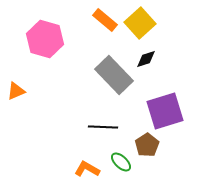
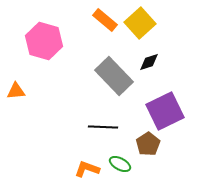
pink hexagon: moved 1 px left, 2 px down
black diamond: moved 3 px right, 3 px down
gray rectangle: moved 1 px down
orange triangle: rotated 18 degrees clockwise
purple square: rotated 9 degrees counterclockwise
brown pentagon: moved 1 px right, 1 px up
green ellipse: moved 1 px left, 2 px down; rotated 15 degrees counterclockwise
orange L-shape: rotated 10 degrees counterclockwise
